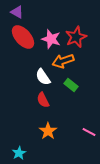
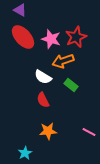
purple triangle: moved 3 px right, 2 px up
white semicircle: rotated 24 degrees counterclockwise
orange star: rotated 30 degrees clockwise
cyan star: moved 6 px right
